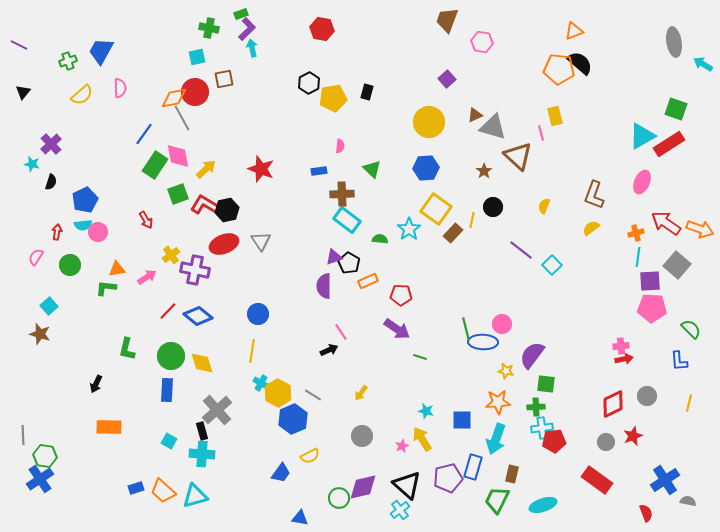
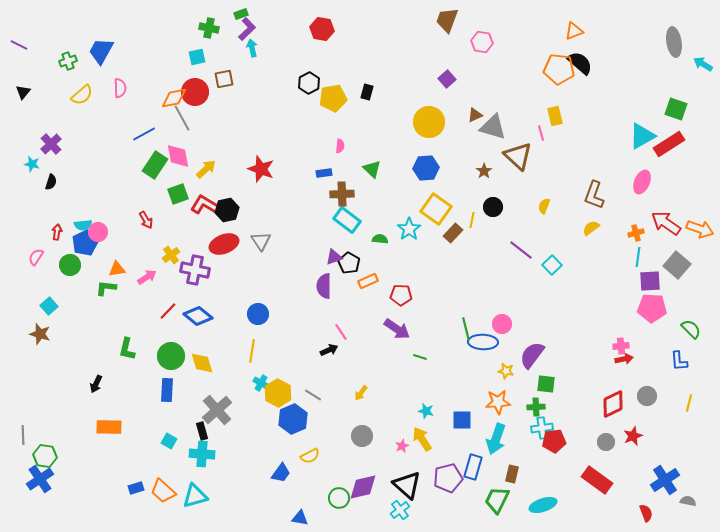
blue line at (144, 134): rotated 25 degrees clockwise
blue rectangle at (319, 171): moved 5 px right, 2 px down
blue pentagon at (85, 200): moved 43 px down
